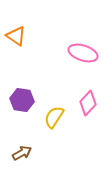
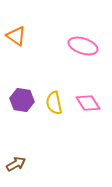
pink ellipse: moved 7 px up
pink diamond: rotated 75 degrees counterclockwise
yellow semicircle: moved 14 px up; rotated 45 degrees counterclockwise
brown arrow: moved 6 px left, 11 px down
